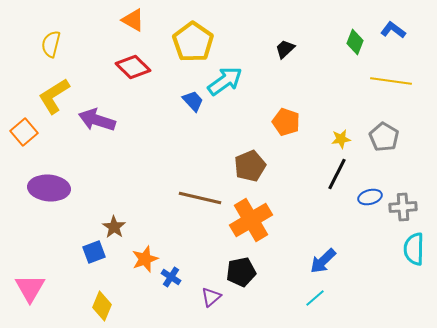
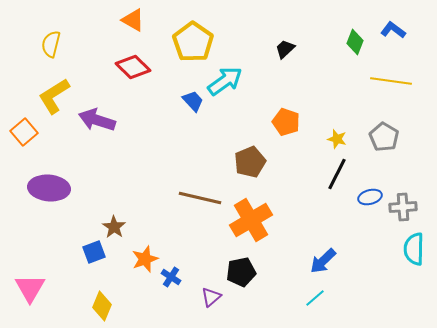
yellow star: moved 4 px left; rotated 24 degrees clockwise
brown pentagon: moved 4 px up
